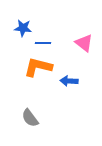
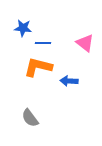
pink triangle: moved 1 px right
